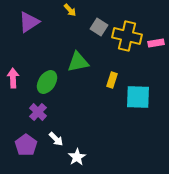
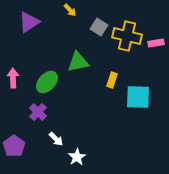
green ellipse: rotated 10 degrees clockwise
purple pentagon: moved 12 px left, 1 px down
